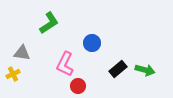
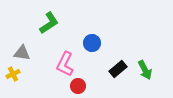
green arrow: rotated 48 degrees clockwise
